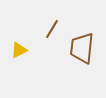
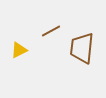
brown line: moved 1 px left, 2 px down; rotated 30 degrees clockwise
